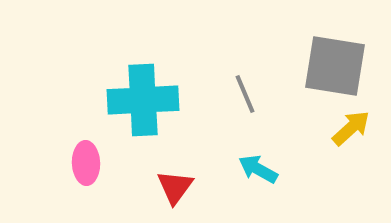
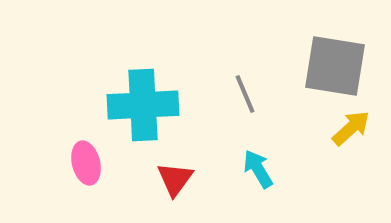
cyan cross: moved 5 px down
pink ellipse: rotated 12 degrees counterclockwise
cyan arrow: rotated 30 degrees clockwise
red triangle: moved 8 px up
